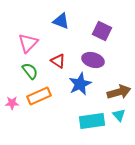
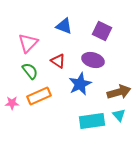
blue triangle: moved 3 px right, 5 px down
